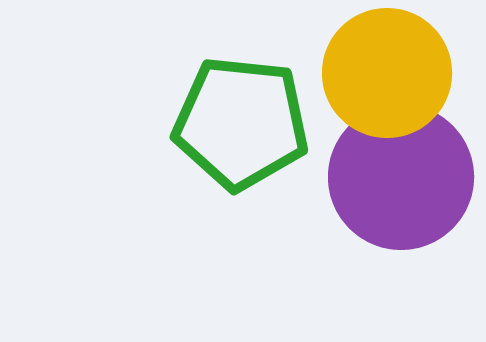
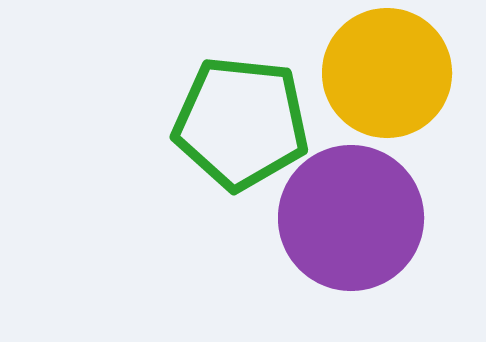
purple circle: moved 50 px left, 41 px down
